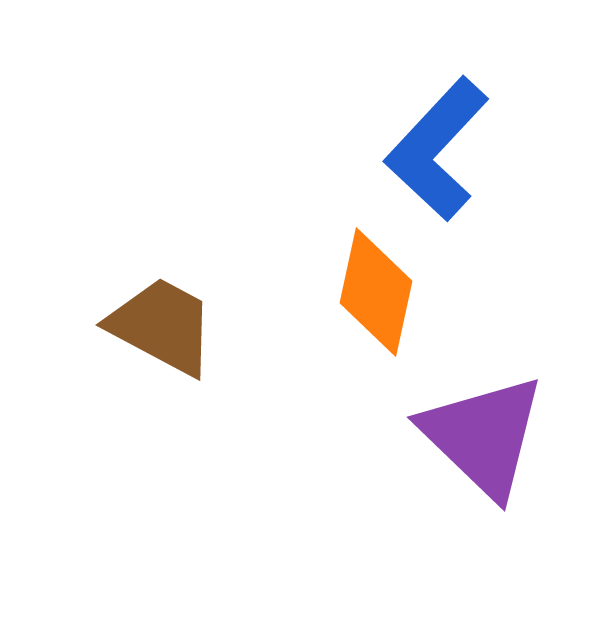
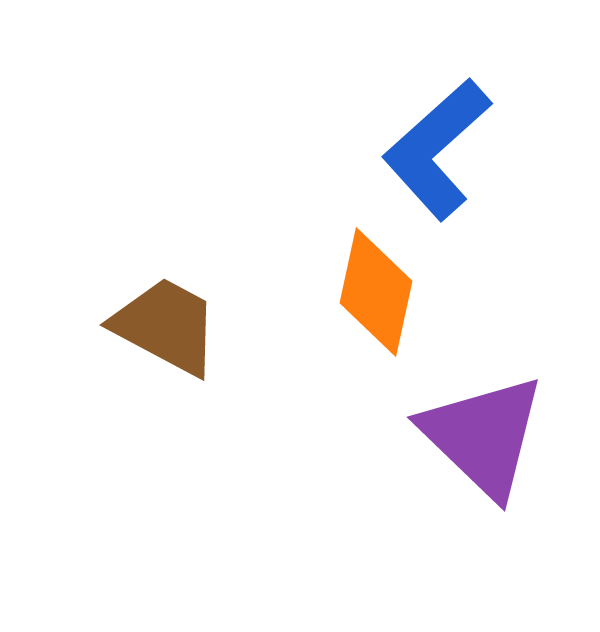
blue L-shape: rotated 5 degrees clockwise
brown trapezoid: moved 4 px right
